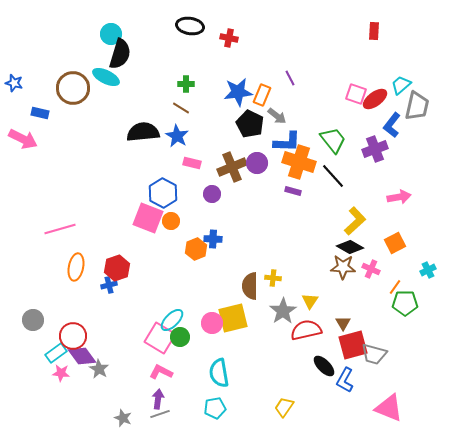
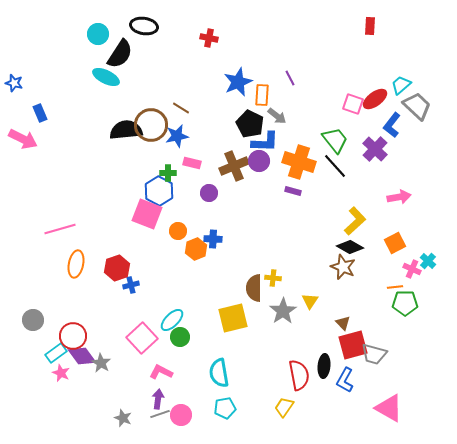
black ellipse at (190, 26): moved 46 px left
red rectangle at (374, 31): moved 4 px left, 5 px up
cyan circle at (111, 34): moved 13 px left
red cross at (229, 38): moved 20 px left
black semicircle at (120, 54): rotated 16 degrees clockwise
green cross at (186, 84): moved 18 px left, 89 px down
brown circle at (73, 88): moved 78 px right, 37 px down
blue star at (238, 92): moved 10 px up; rotated 16 degrees counterclockwise
pink square at (356, 94): moved 3 px left, 10 px down
orange rectangle at (262, 95): rotated 20 degrees counterclockwise
gray trapezoid at (417, 106): rotated 60 degrees counterclockwise
blue rectangle at (40, 113): rotated 54 degrees clockwise
black semicircle at (143, 132): moved 17 px left, 2 px up
blue star at (177, 136): rotated 30 degrees clockwise
green trapezoid at (333, 140): moved 2 px right
blue L-shape at (287, 142): moved 22 px left
purple cross at (375, 149): rotated 25 degrees counterclockwise
purple circle at (257, 163): moved 2 px right, 2 px up
brown cross at (232, 167): moved 2 px right, 1 px up
black line at (333, 176): moved 2 px right, 10 px up
blue hexagon at (163, 193): moved 4 px left, 2 px up
purple circle at (212, 194): moved 3 px left, 1 px up
pink square at (148, 218): moved 1 px left, 4 px up
orange circle at (171, 221): moved 7 px right, 10 px down
orange ellipse at (76, 267): moved 3 px up
brown star at (343, 267): rotated 20 degrees clockwise
pink cross at (371, 269): moved 41 px right
cyan cross at (428, 270): moved 9 px up; rotated 21 degrees counterclockwise
blue cross at (109, 285): moved 22 px right
brown semicircle at (250, 286): moved 4 px right, 2 px down
orange line at (395, 287): rotated 49 degrees clockwise
pink circle at (212, 323): moved 31 px left, 92 px down
brown triangle at (343, 323): rotated 14 degrees counterclockwise
red semicircle at (306, 330): moved 7 px left, 45 px down; rotated 92 degrees clockwise
pink square at (160, 338): moved 18 px left; rotated 16 degrees clockwise
black ellipse at (324, 366): rotated 50 degrees clockwise
gray star at (99, 369): moved 2 px right, 6 px up
pink star at (61, 373): rotated 18 degrees clockwise
cyan pentagon at (215, 408): moved 10 px right
pink triangle at (389, 408): rotated 8 degrees clockwise
